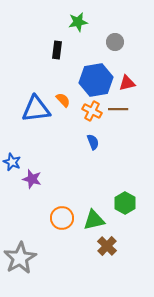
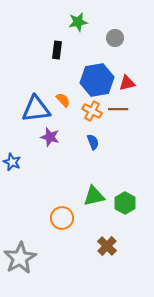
gray circle: moved 4 px up
blue hexagon: moved 1 px right
purple star: moved 18 px right, 42 px up
green triangle: moved 24 px up
